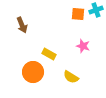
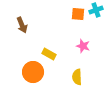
yellow semicircle: moved 6 px right; rotated 56 degrees clockwise
